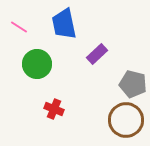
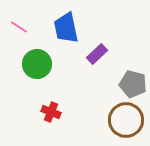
blue trapezoid: moved 2 px right, 4 px down
red cross: moved 3 px left, 3 px down
